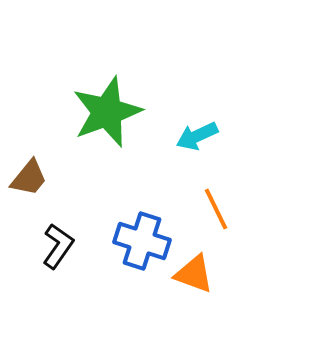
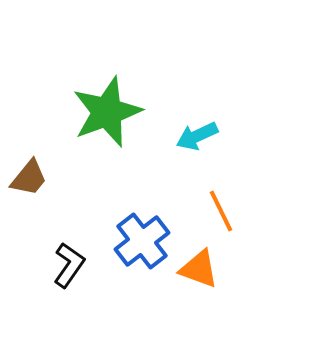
orange line: moved 5 px right, 2 px down
blue cross: rotated 34 degrees clockwise
black L-shape: moved 11 px right, 19 px down
orange triangle: moved 5 px right, 5 px up
